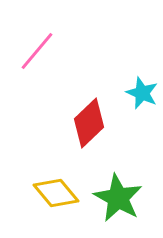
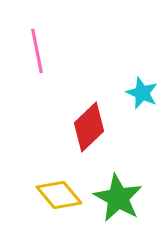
pink line: rotated 51 degrees counterclockwise
red diamond: moved 4 px down
yellow diamond: moved 3 px right, 2 px down
